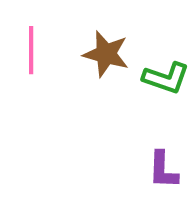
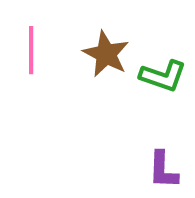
brown star: rotated 12 degrees clockwise
green L-shape: moved 3 px left, 2 px up
